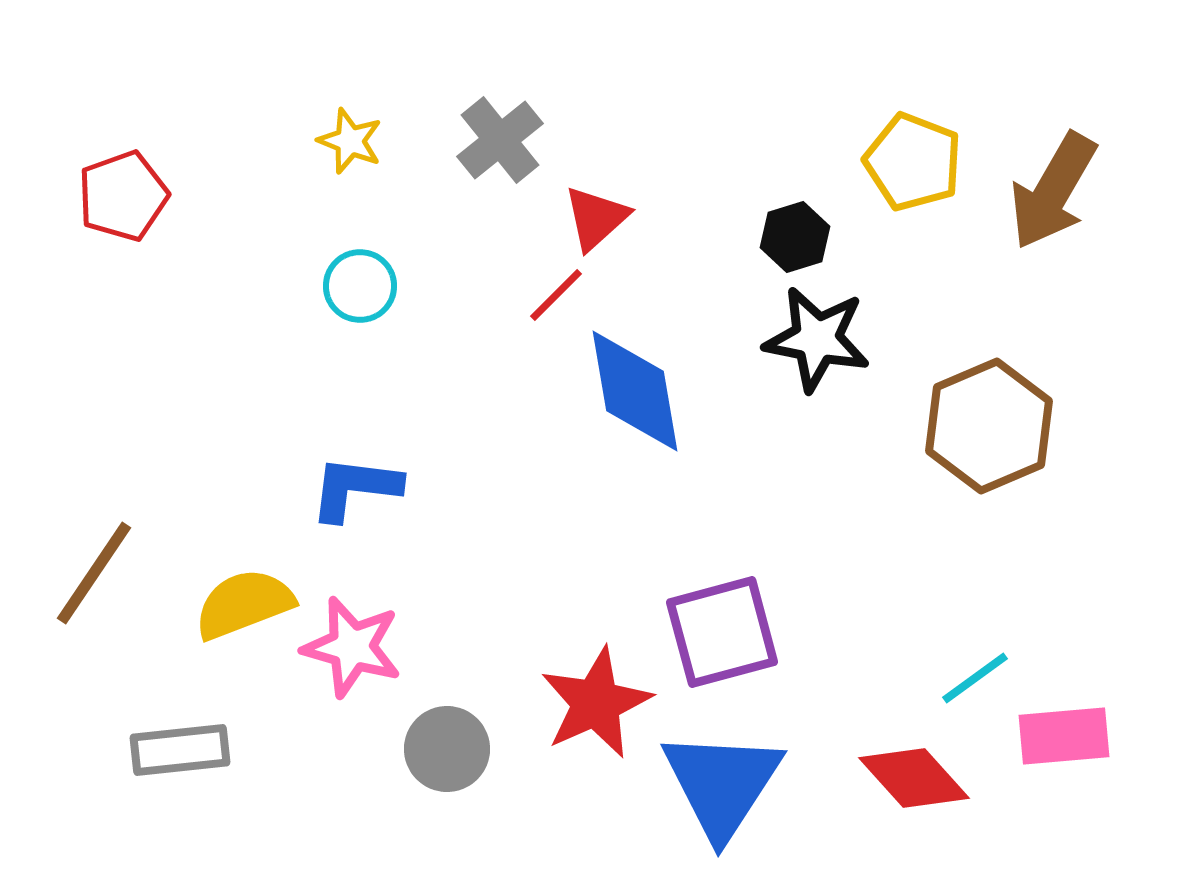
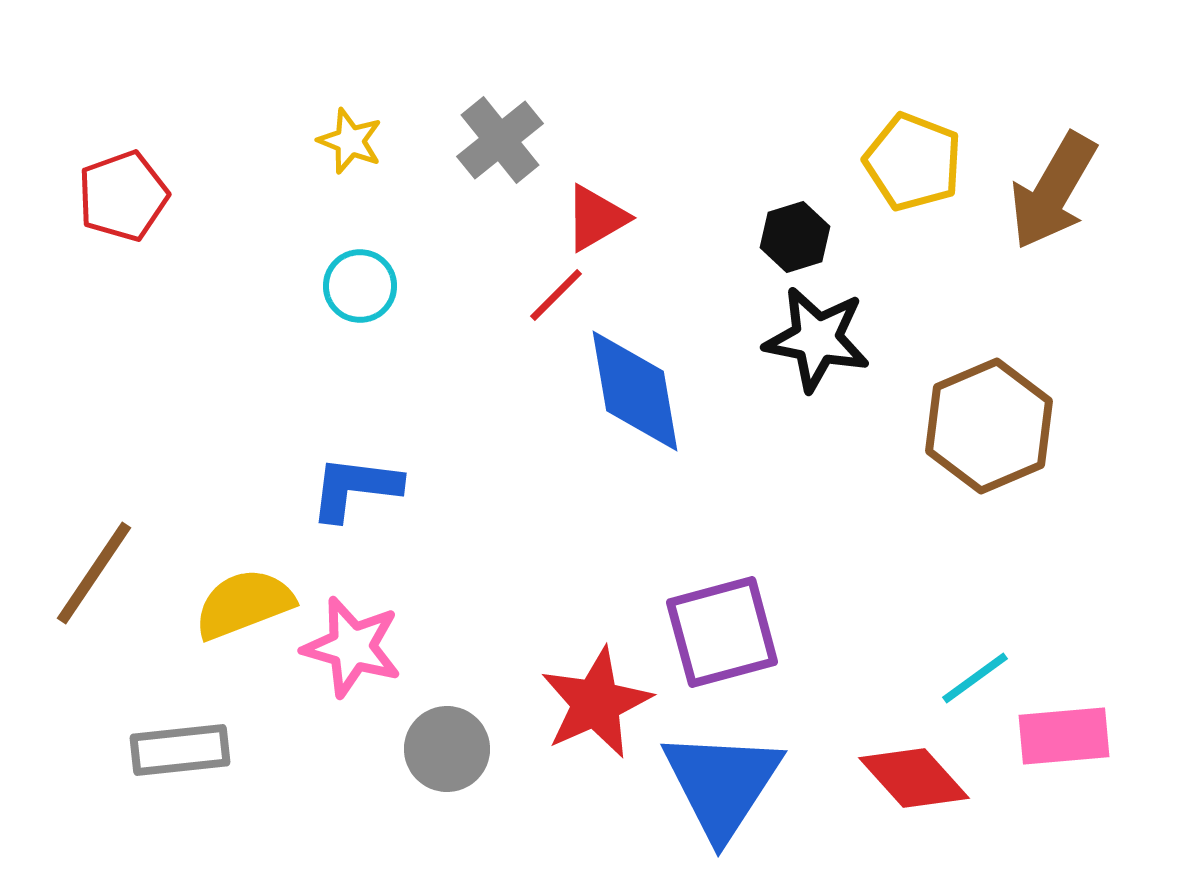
red triangle: rotated 12 degrees clockwise
